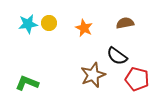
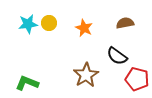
brown star: moved 7 px left; rotated 10 degrees counterclockwise
